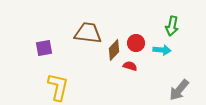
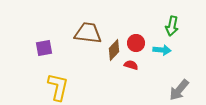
red semicircle: moved 1 px right, 1 px up
